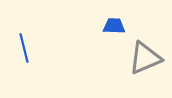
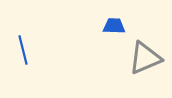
blue line: moved 1 px left, 2 px down
